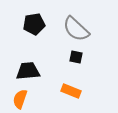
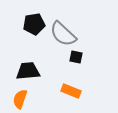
gray semicircle: moved 13 px left, 5 px down
